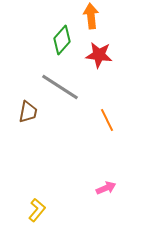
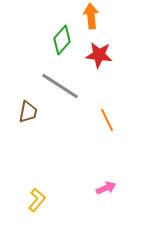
gray line: moved 1 px up
yellow L-shape: moved 10 px up
